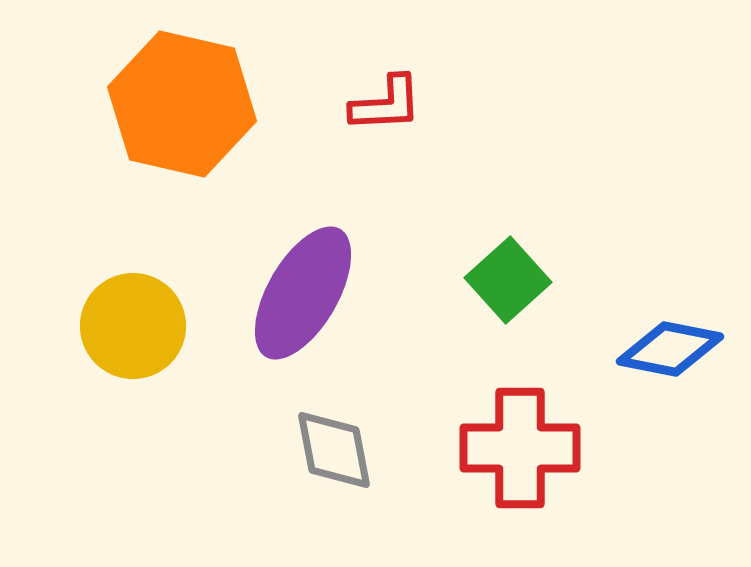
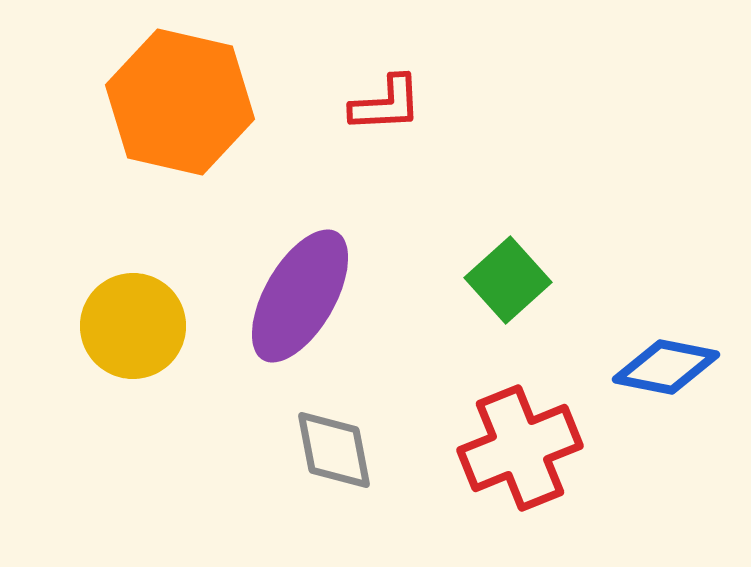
orange hexagon: moved 2 px left, 2 px up
purple ellipse: moved 3 px left, 3 px down
blue diamond: moved 4 px left, 18 px down
red cross: rotated 22 degrees counterclockwise
